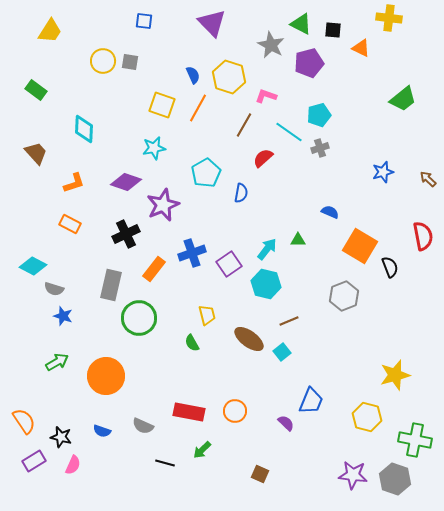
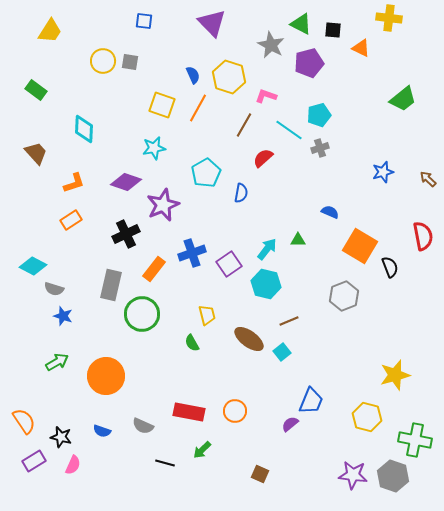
cyan line at (289, 132): moved 2 px up
orange rectangle at (70, 224): moved 1 px right, 4 px up; rotated 60 degrees counterclockwise
green circle at (139, 318): moved 3 px right, 4 px up
purple semicircle at (286, 423): moved 4 px right, 1 px down; rotated 84 degrees counterclockwise
gray hexagon at (395, 479): moved 2 px left, 3 px up
